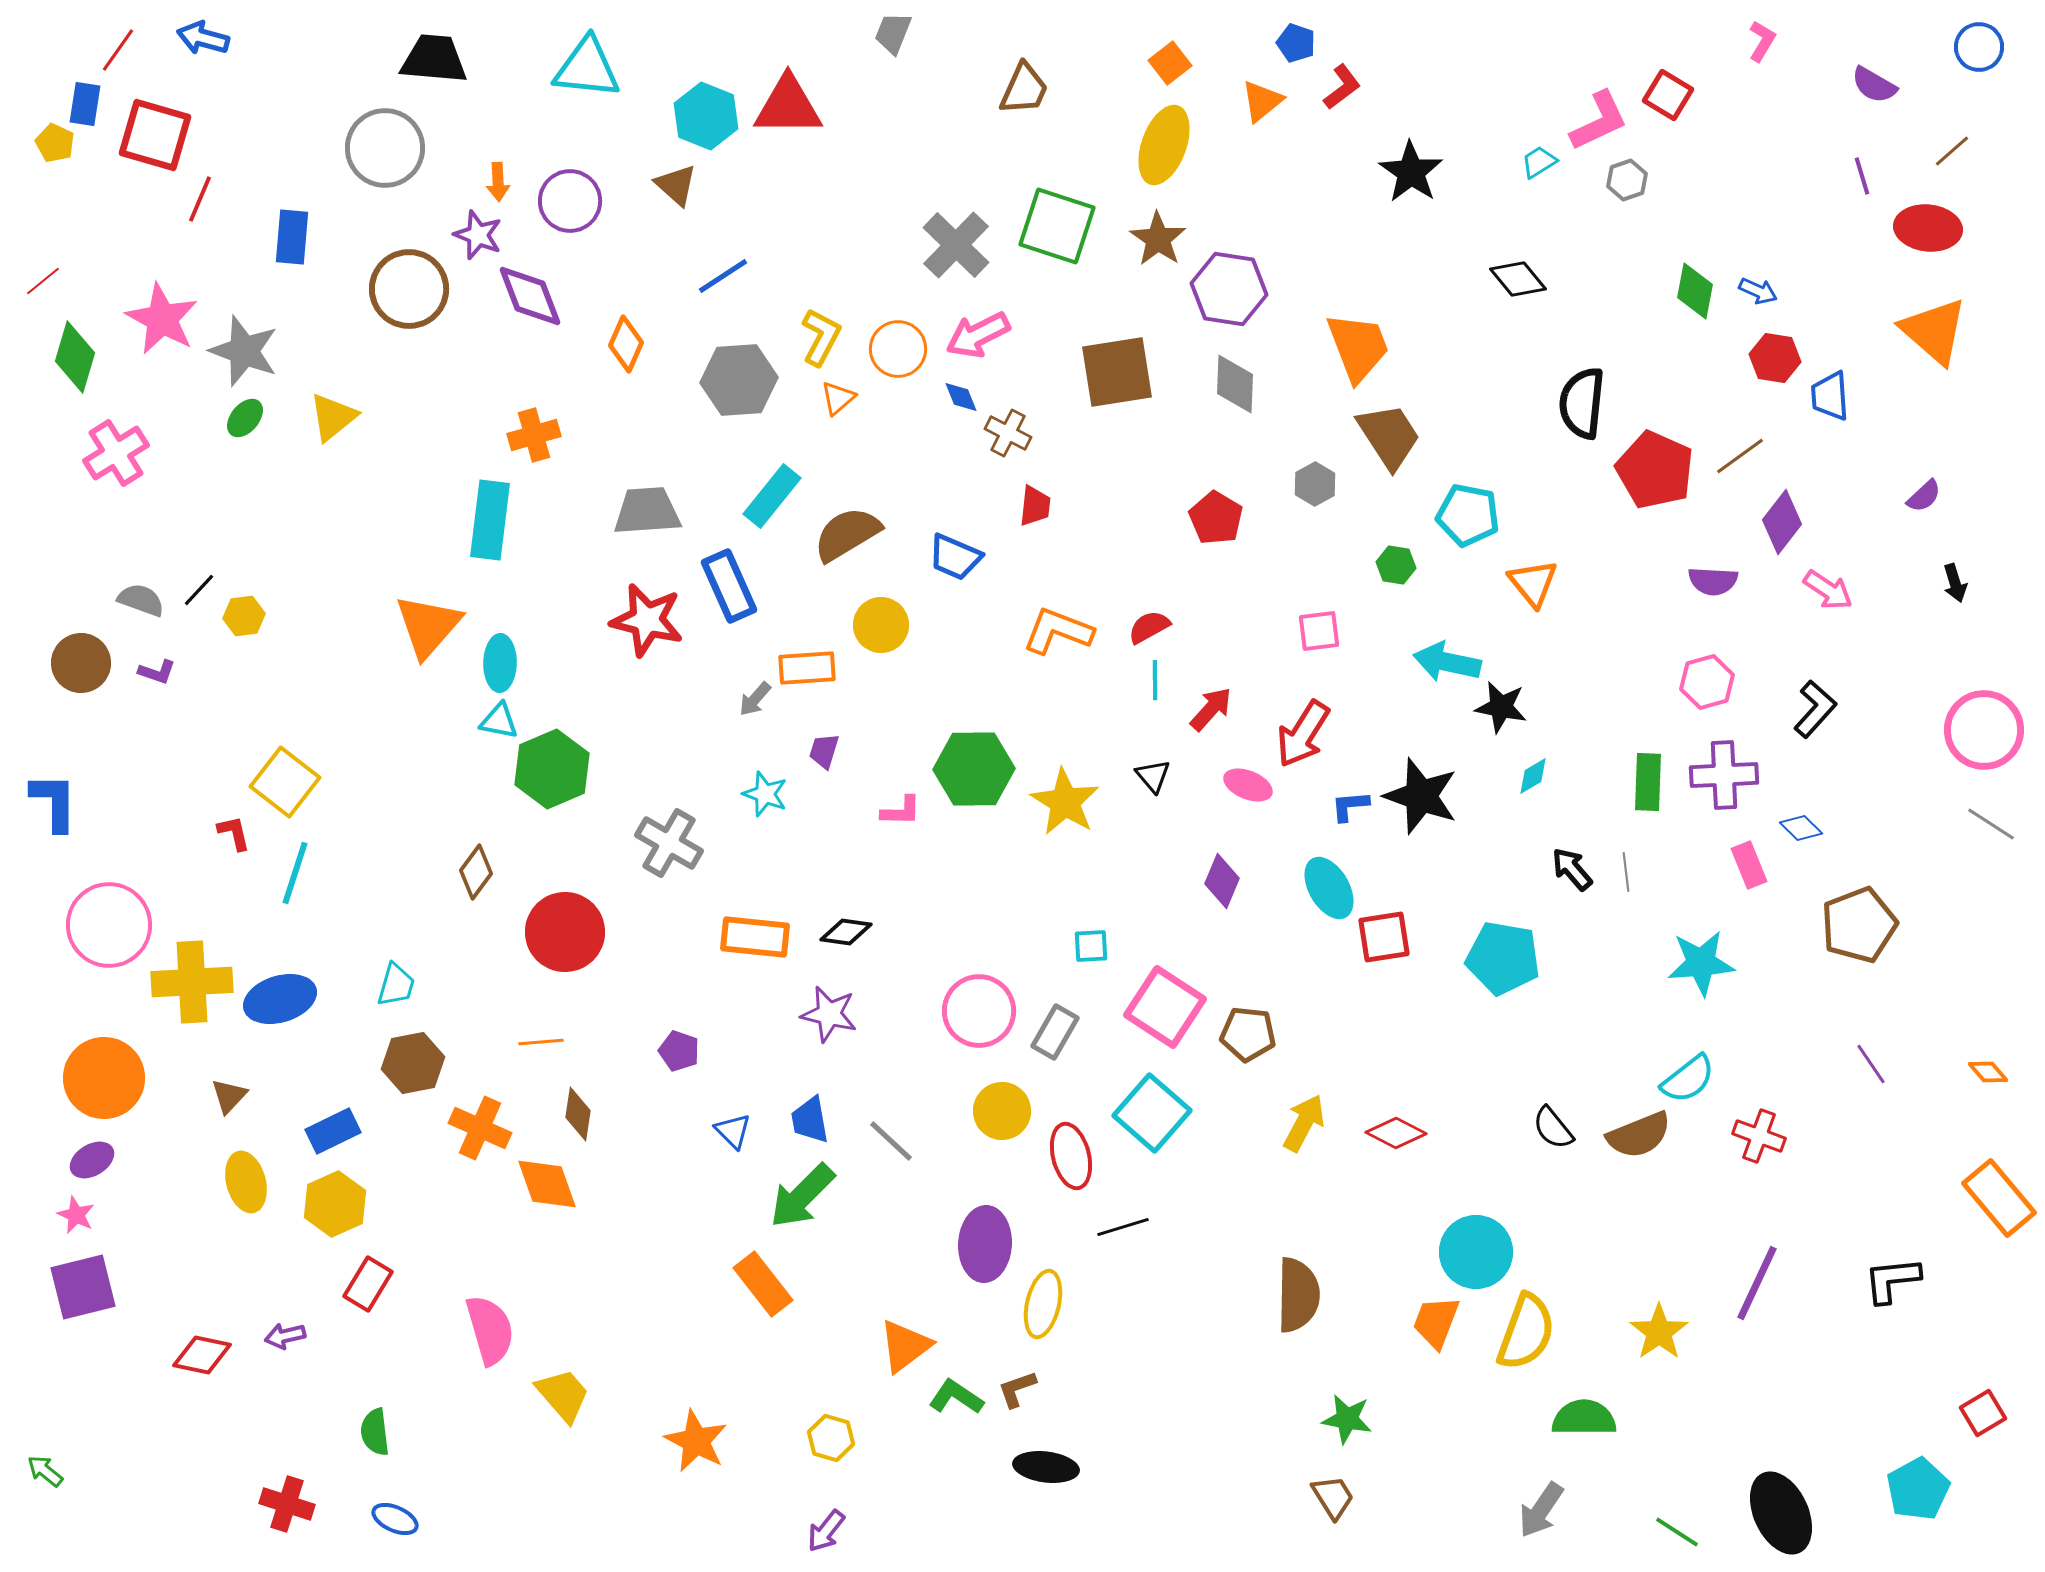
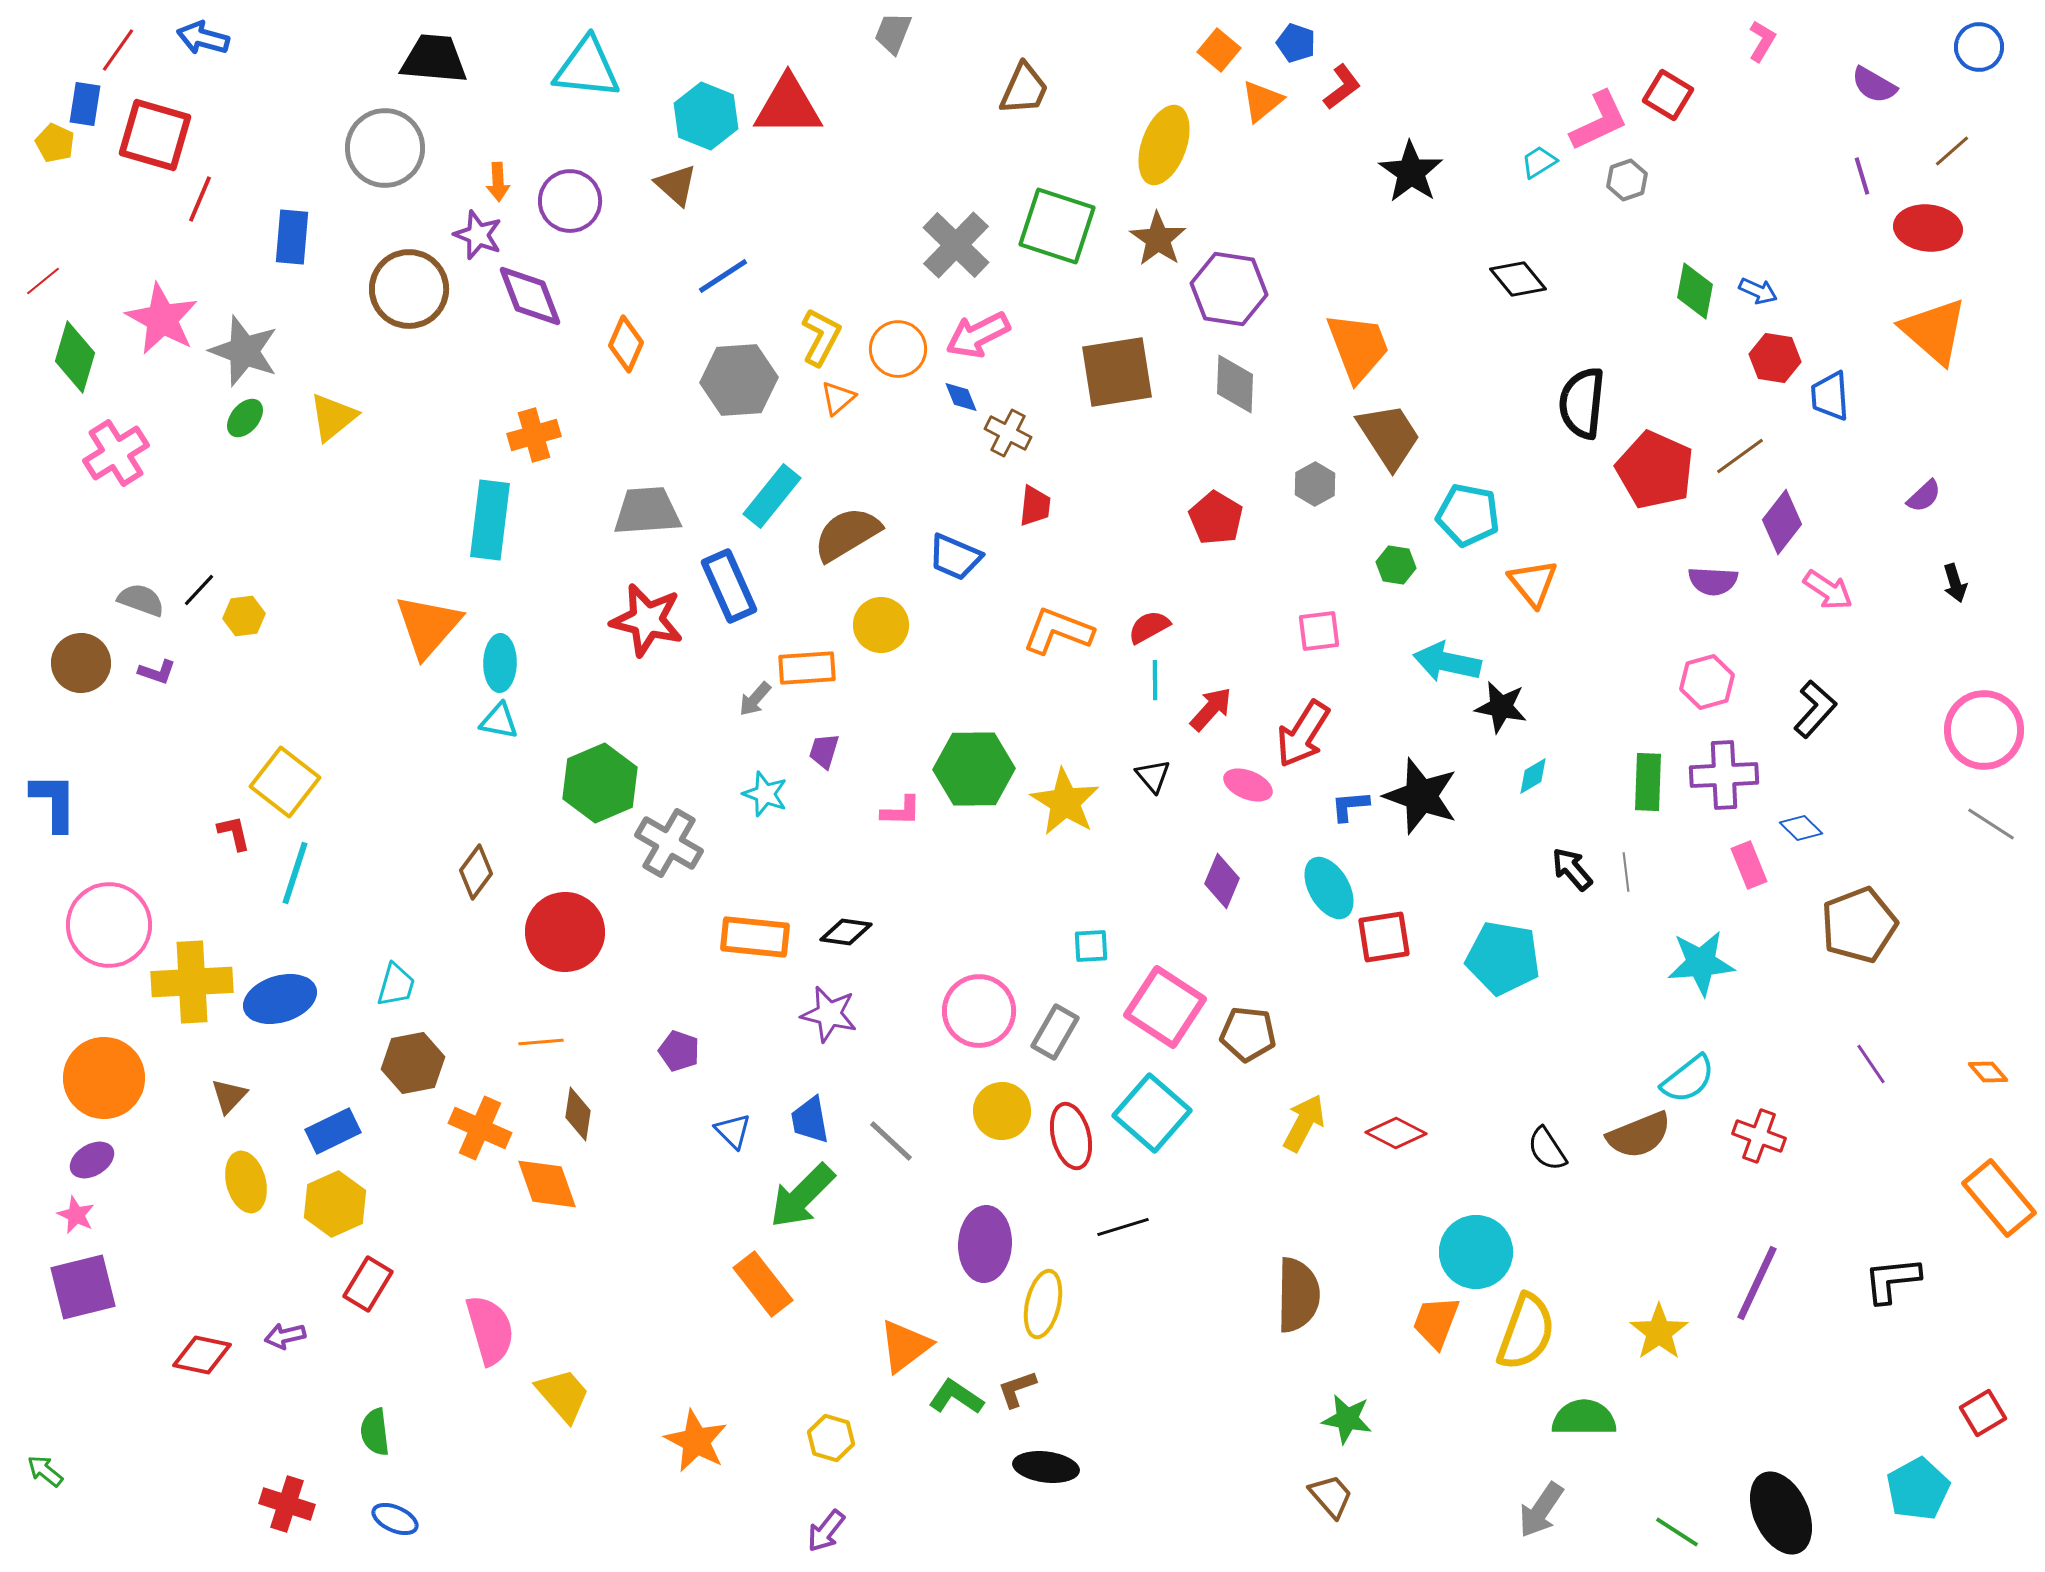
orange square at (1170, 63): moved 49 px right, 13 px up; rotated 12 degrees counterclockwise
green hexagon at (552, 769): moved 48 px right, 14 px down
black semicircle at (1553, 1128): moved 6 px left, 21 px down; rotated 6 degrees clockwise
red ellipse at (1071, 1156): moved 20 px up
brown trapezoid at (1333, 1497): moved 2 px left, 1 px up; rotated 9 degrees counterclockwise
